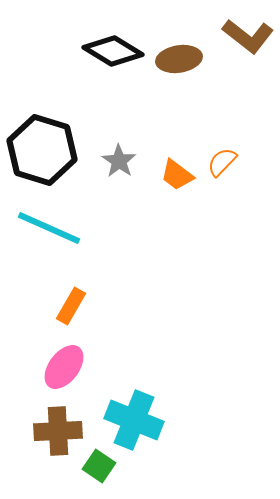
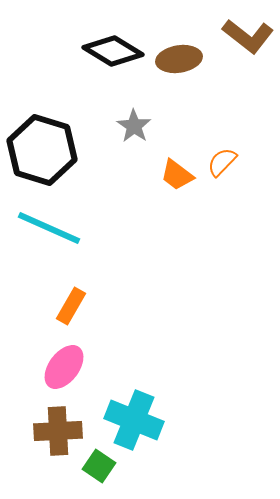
gray star: moved 15 px right, 35 px up
